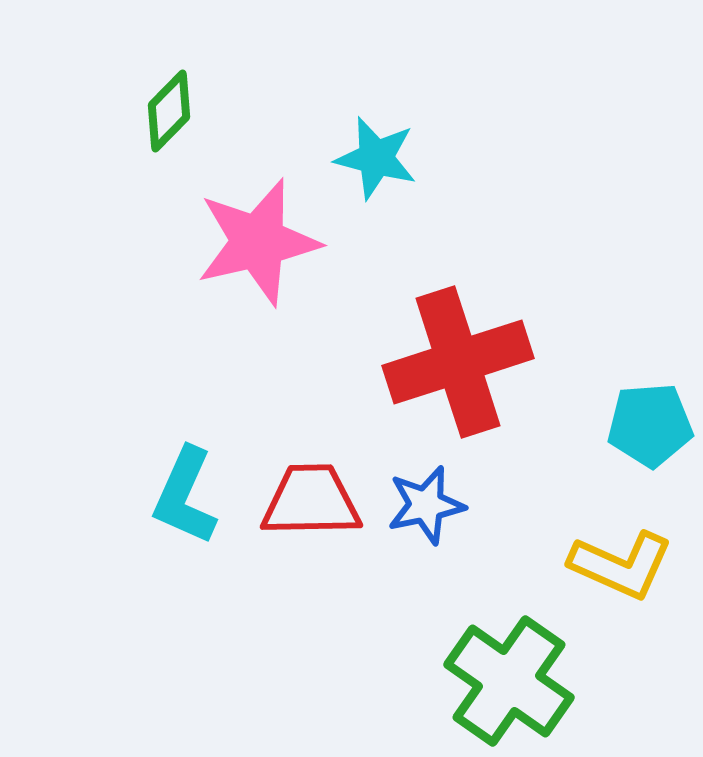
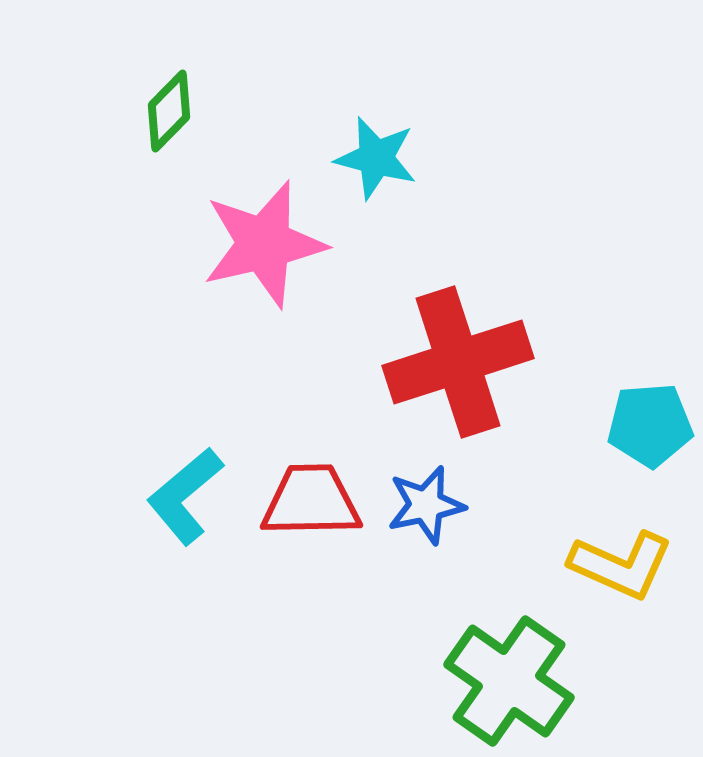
pink star: moved 6 px right, 2 px down
cyan L-shape: rotated 26 degrees clockwise
